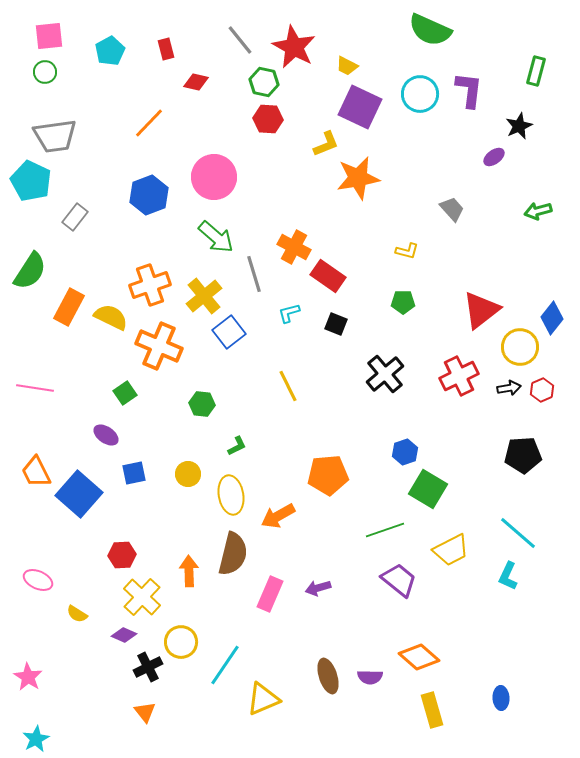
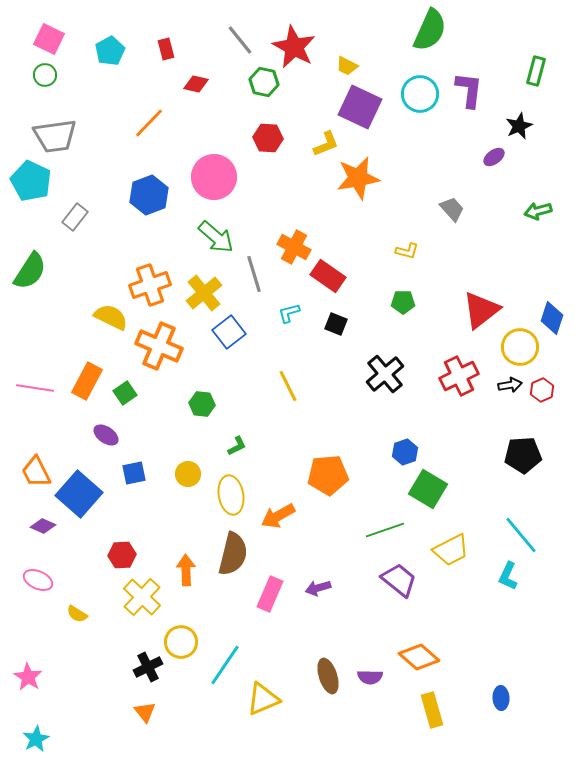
green semicircle at (430, 30): rotated 90 degrees counterclockwise
pink square at (49, 36): moved 3 px down; rotated 32 degrees clockwise
green circle at (45, 72): moved 3 px down
red diamond at (196, 82): moved 2 px down
red hexagon at (268, 119): moved 19 px down
yellow cross at (204, 296): moved 3 px up
orange rectangle at (69, 307): moved 18 px right, 74 px down
blue diamond at (552, 318): rotated 20 degrees counterclockwise
black arrow at (509, 388): moved 1 px right, 3 px up
cyan line at (518, 533): moved 3 px right, 2 px down; rotated 9 degrees clockwise
orange arrow at (189, 571): moved 3 px left, 1 px up
purple diamond at (124, 635): moved 81 px left, 109 px up
